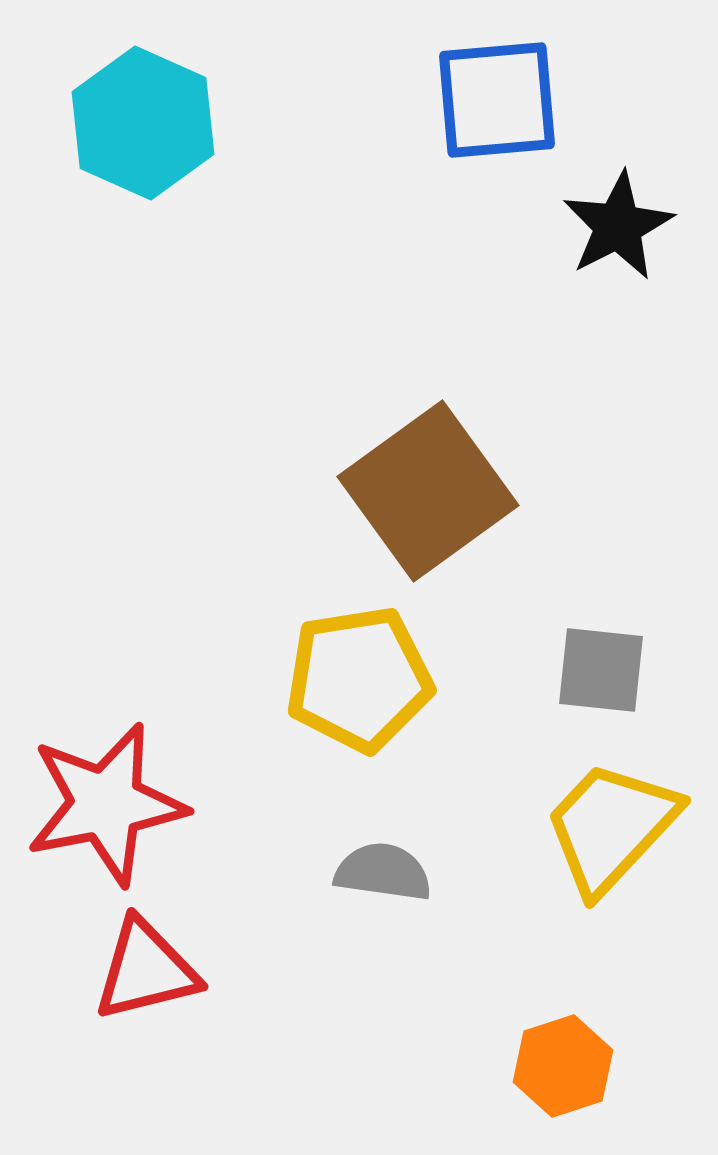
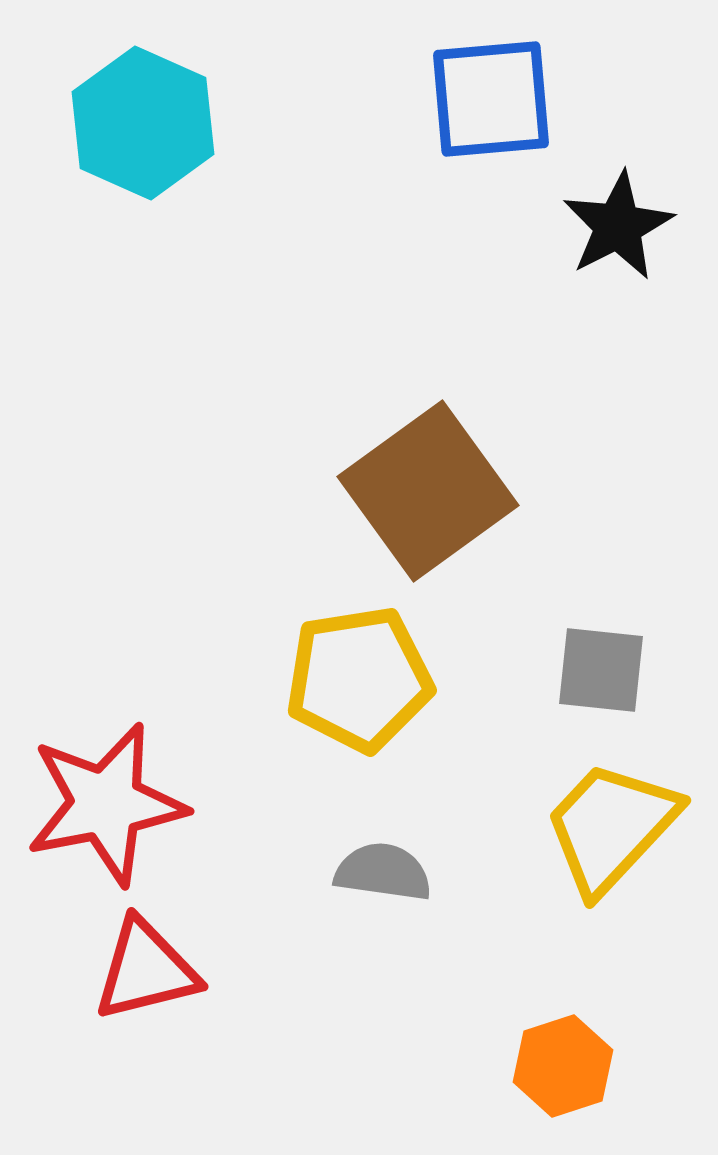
blue square: moved 6 px left, 1 px up
